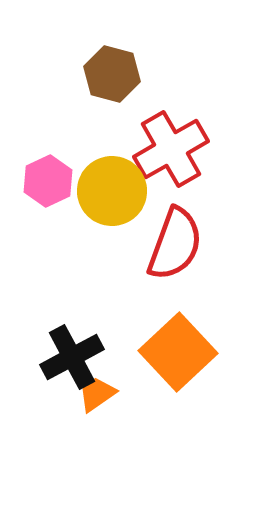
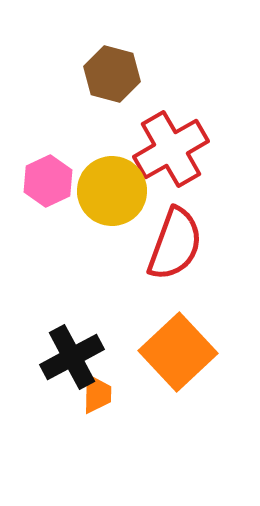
orange trapezoid: rotated 126 degrees clockwise
